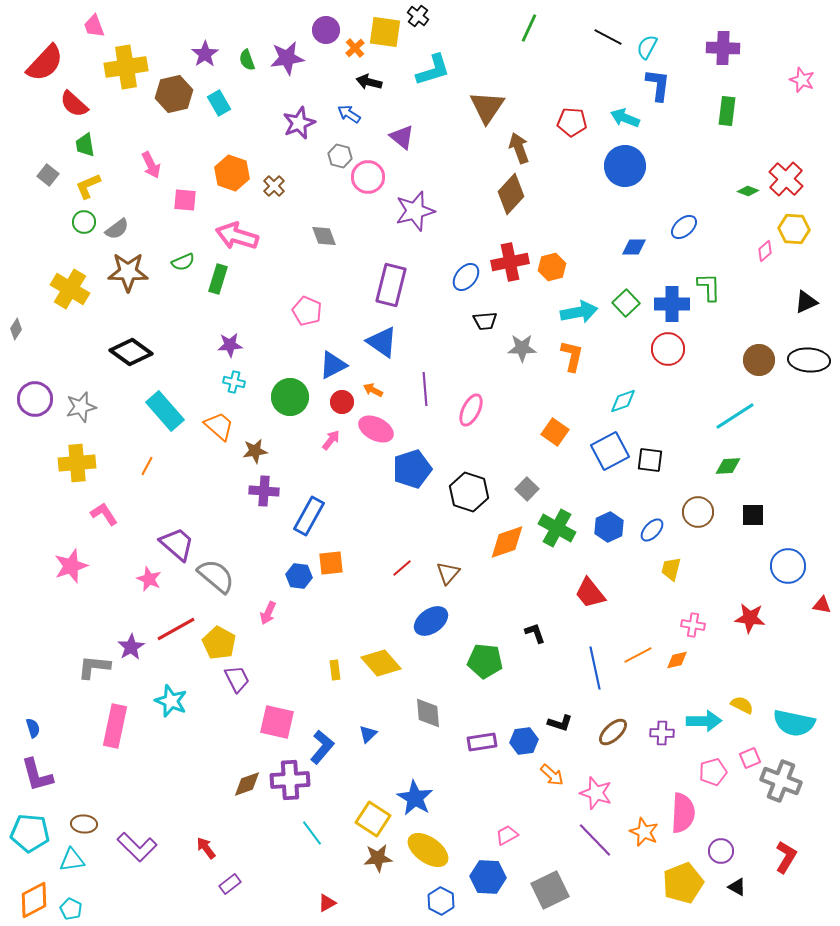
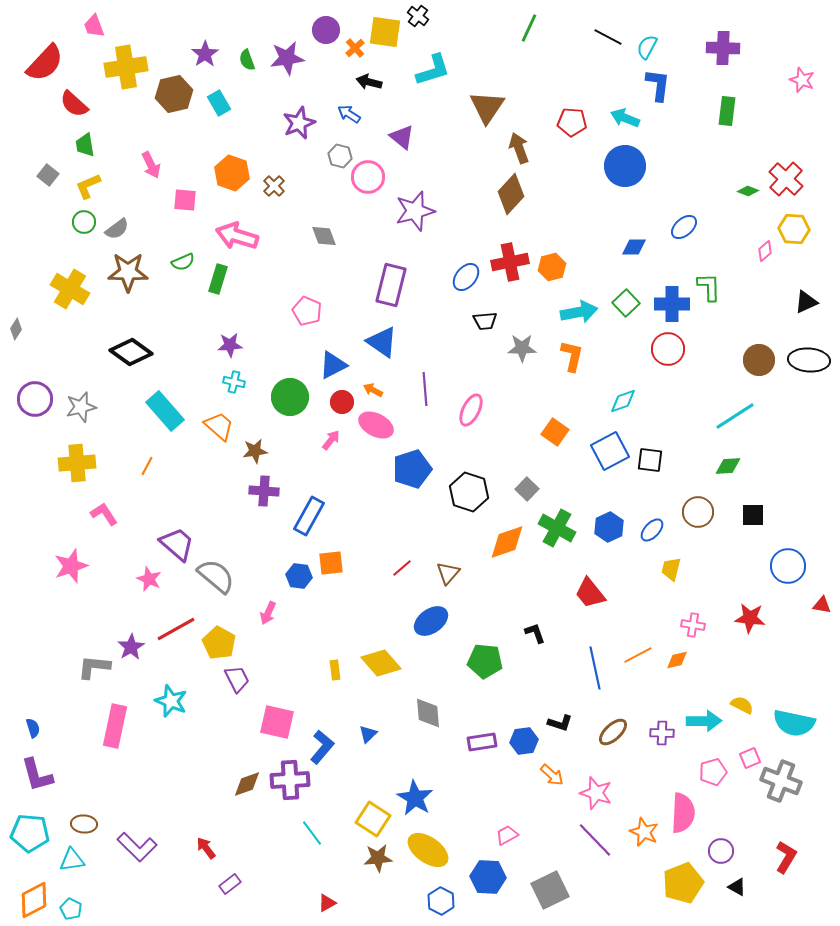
pink ellipse at (376, 429): moved 4 px up
